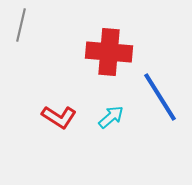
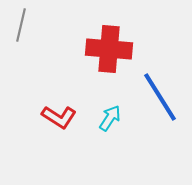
red cross: moved 3 px up
cyan arrow: moved 1 px left, 1 px down; rotated 16 degrees counterclockwise
